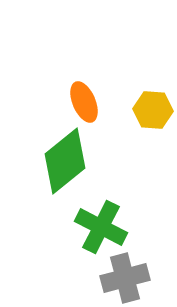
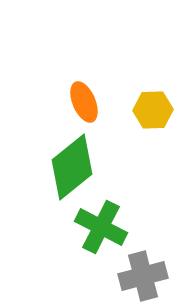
yellow hexagon: rotated 6 degrees counterclockwise
green diamond: moved 7 px right, 6 px down
gray cross: moved 18 px right, 2 px up
